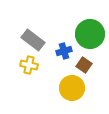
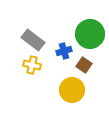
yellow cross: moved 3 px right
yellow circle: moved 2 px down
